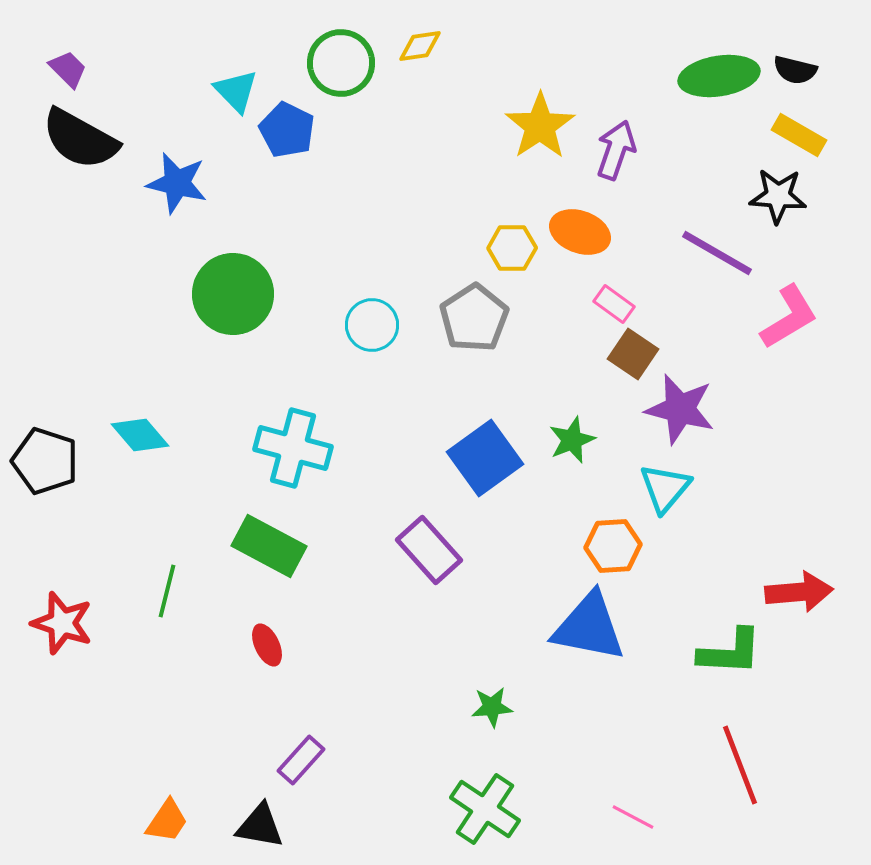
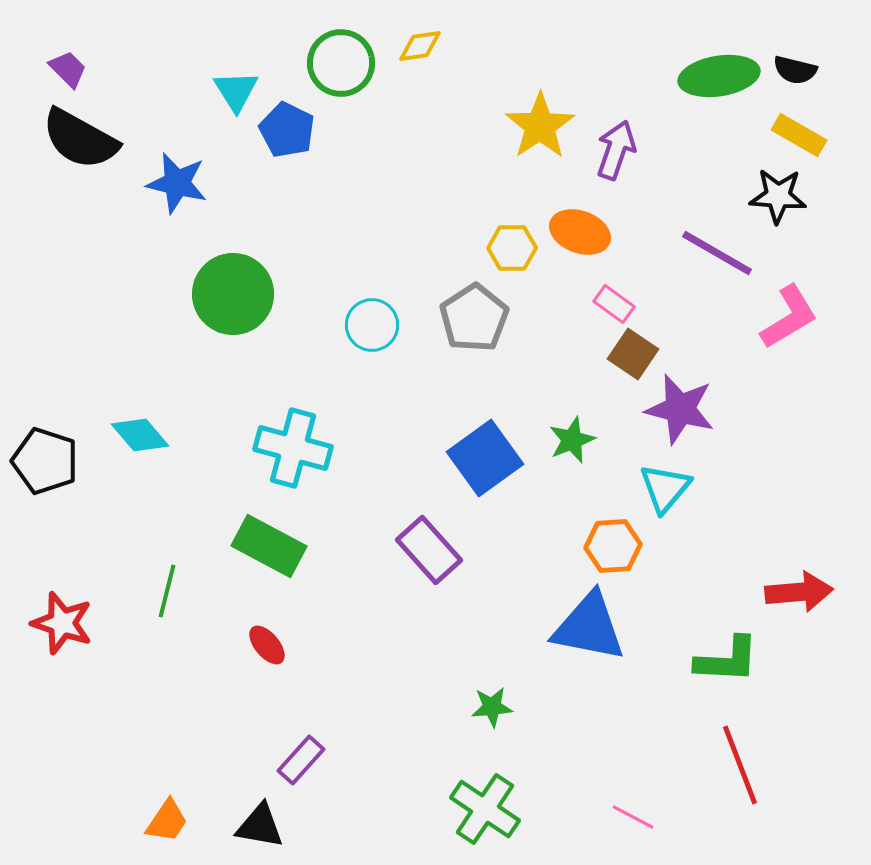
cyan triangle at (236, 91): rotated 12 degrees clockwise
red ellipse at (267, 645): rotated 15 degrees counterclockwise
green L-shape at (730, 652): moved 3 px left, 8 px down
